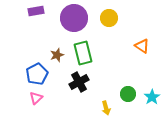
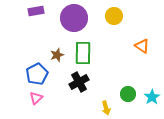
yellow circle: moved 5 px right, 2 px up
green rectangle: rotated 15 degrees clockwise
